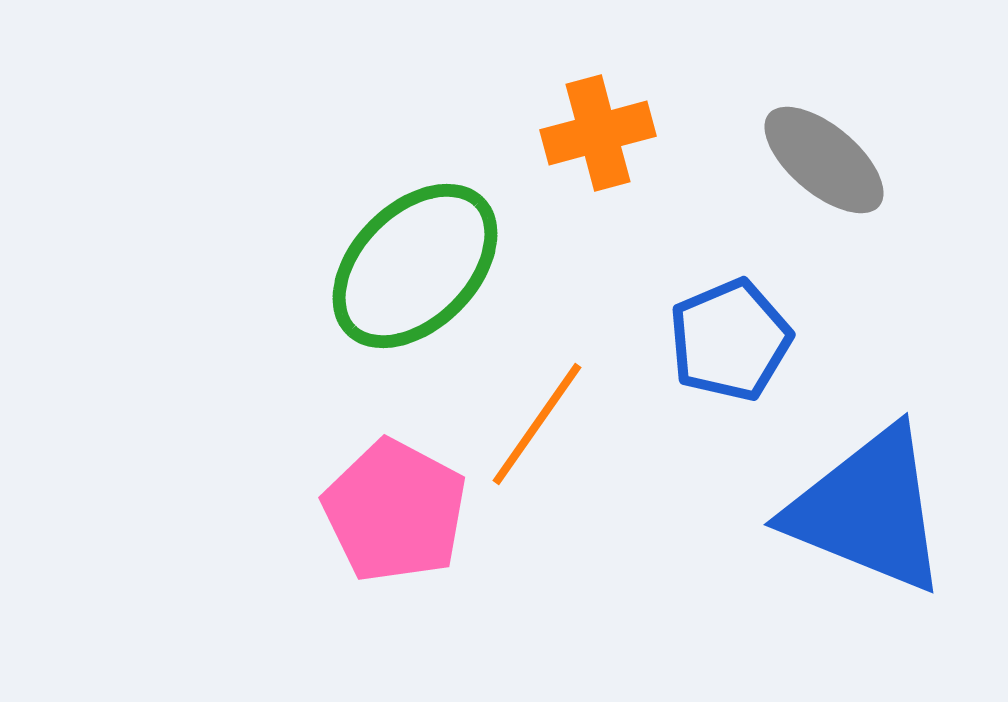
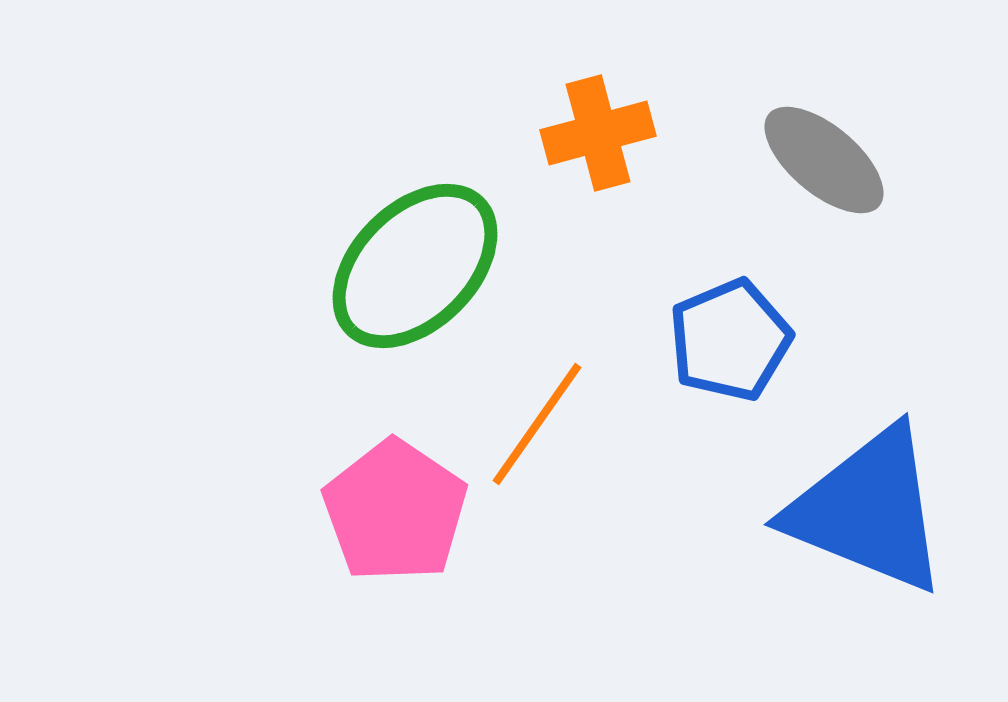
pink pentagon: rotated 6 degrees clockwise
